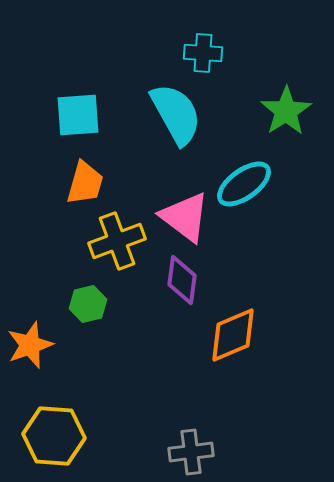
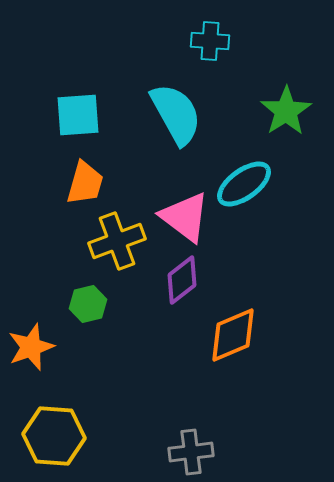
cyan cross: moved 7 px right, 12 px up
purple diamond: rotated 45 degrees clockwise
orange star: moved 1 px right, 2 px down
